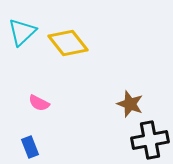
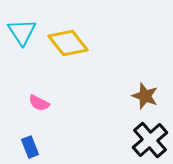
cyan triangle: rotated 20 degrees counterclockwise
brown star: moved 15 px right, 8 px up
black cross: rotated 30 degrees counterclockwise
